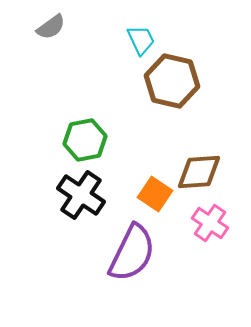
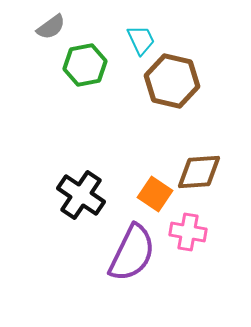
green hexagon: moved 75 px up
pink cross: moved 22 px left, 9 px down; rotated 24 degrees counterclockwise
